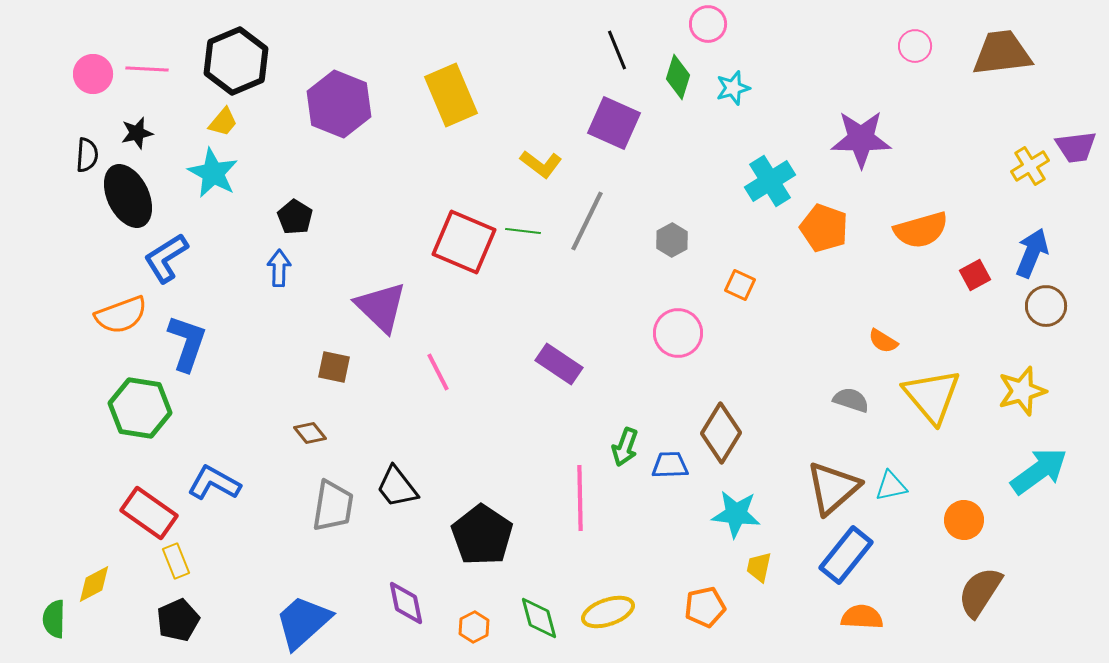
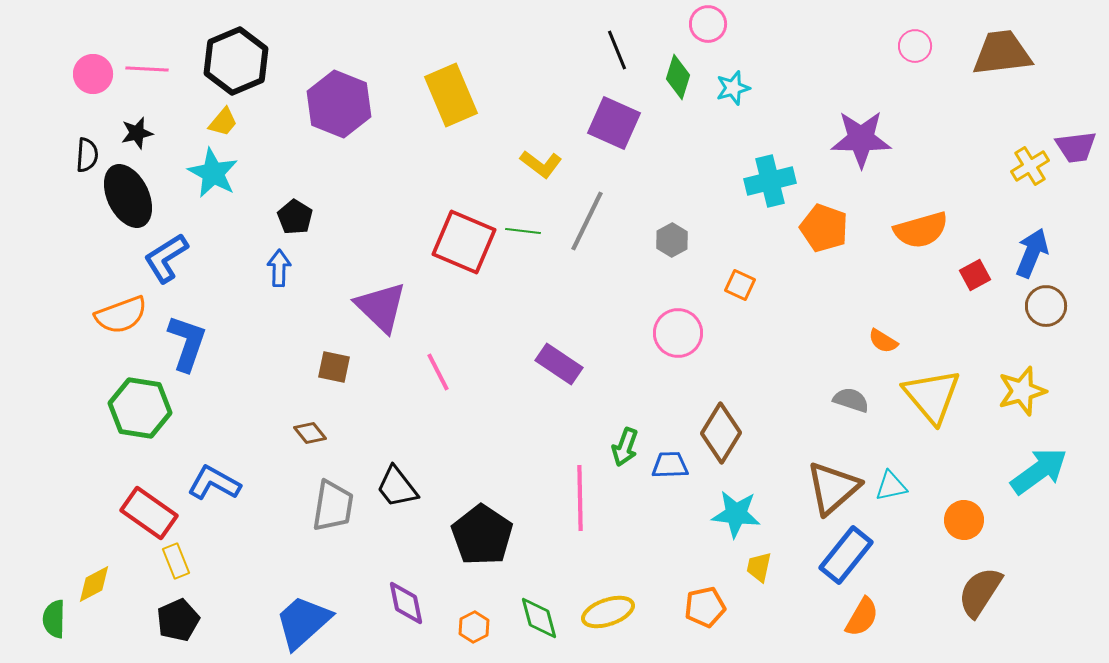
cyan cross at (770, 181): rotated 18 degrees clockwise
orange semicircle at (862, 617): rotated 117 degrees clockwise
